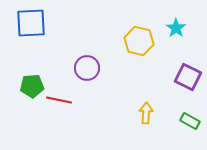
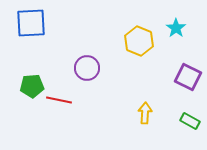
yellow hexagon: rotated 8 degrees clockwise
yellow arrow: moved 1 px left
